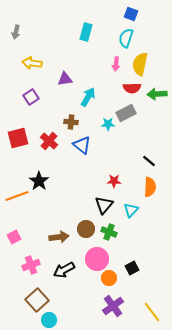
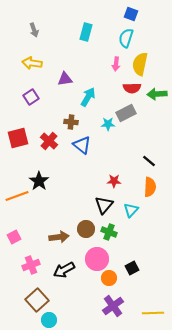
gray arrow: moved 18 px right, 2 px up; rotated 32 degrees counterclockwise
yellow line: moved 1 px right, 1 px down; rotated 55 degrees counterclockwise
